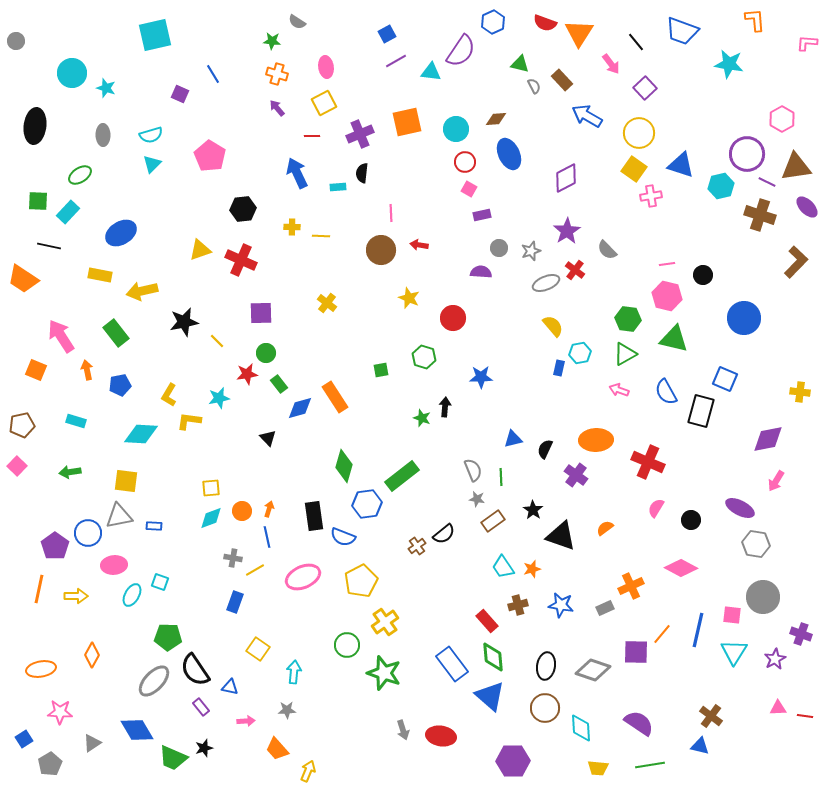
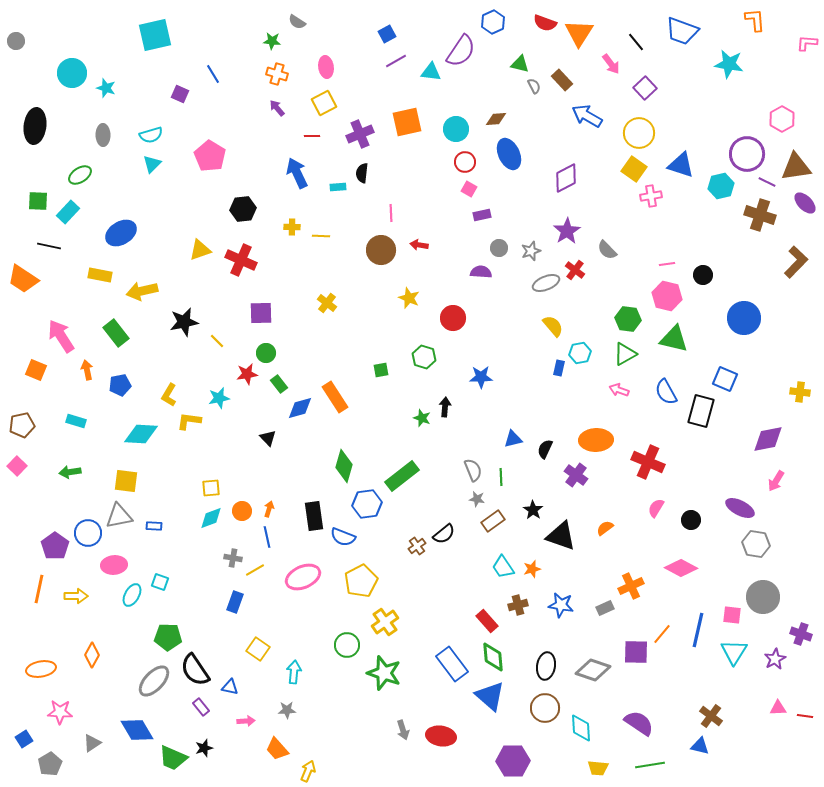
purple ellipse at (807, 207): moved 2 px left, 4 px up
